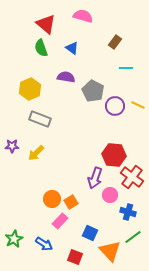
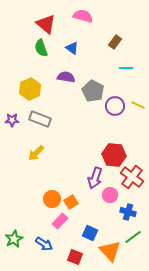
purple star: moved 26 px up
